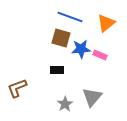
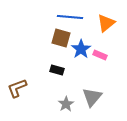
blue line: rotated 15 degrees counterclockwise
blue star: rotated 30 degrees counterclockwise
black rectangle: rotated 16 degrees clockwise
gray star: moved 1 px right
